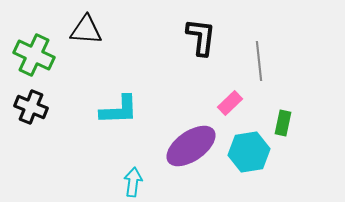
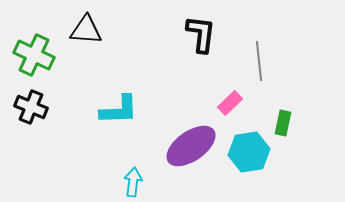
black L-shape: moved 3 px up
